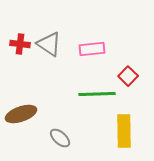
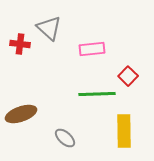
gray triangle: moved 16 px up; rotated 8 degrees clockwise
gray ellipse: moved 5 px right
